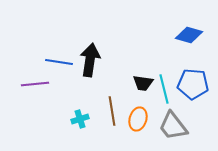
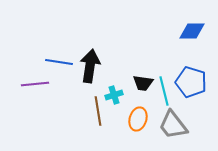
blue diamond: moved 3 px right, 4 px up; rotated 16 degrees counterclockwise
black arrow: moved 6 px down
blue pentagon: moved 2 px left, 2 px up; rotated 12 degrees clockwise
cyan line: moved 2 px down
brown line: moved 14 px left
cyan cross: moved 34 px right, 24 px up
gray trapezoid: moved 1 px up
